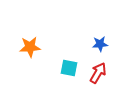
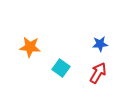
orange star: rotated 10 degrees clockwise
cyan square: moved 8 px left; rotated 24 degrees clockwise
